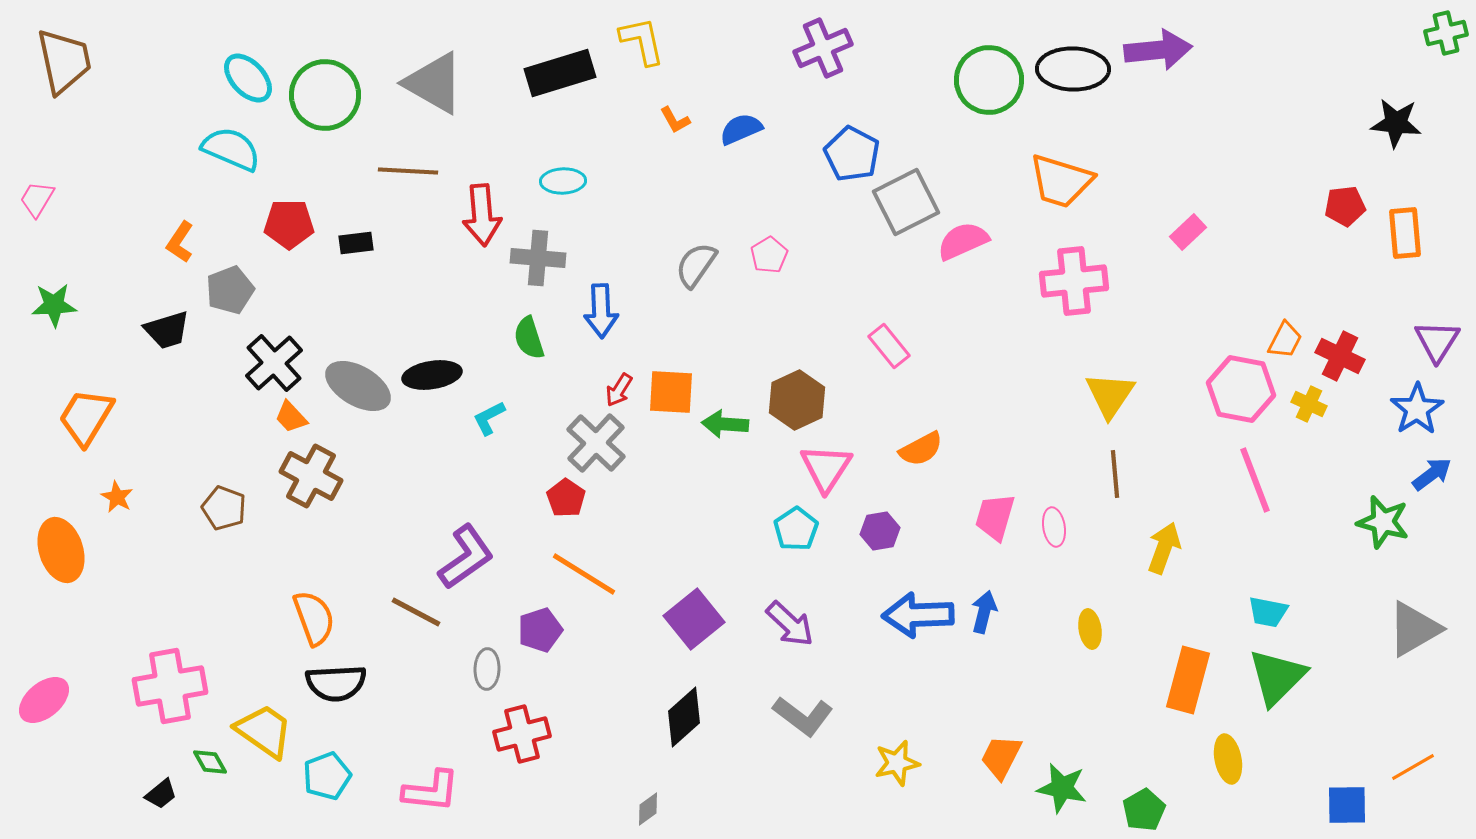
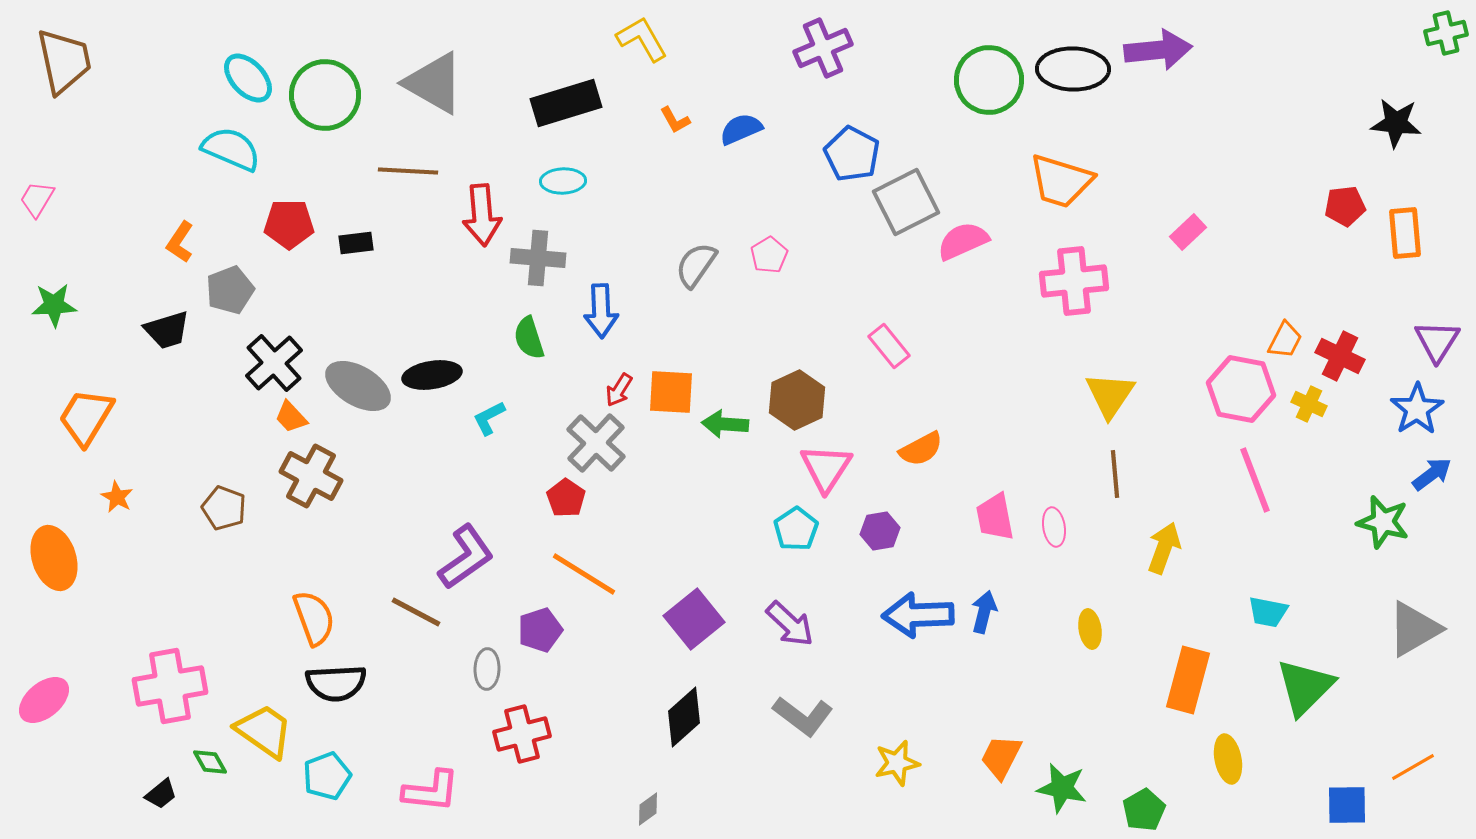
yellow L-shape at (642, 41): moved 2 px up; rotated 18 degrees counterclockwise
black rectangle at (560, 73): moved 6 px right, 30 px down
pink trapezoid at (995, 517): rotated 27 degrees counterclockwise
orange ellipse at (61, 550): moved 7 px left, 8 px down
green triangle at (1277, 677): moved 28 px right, 10 px down
